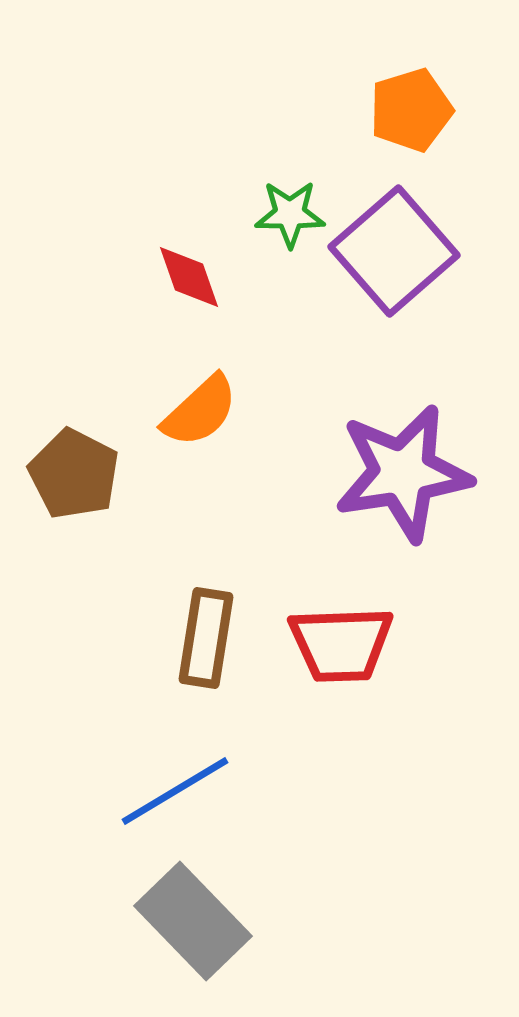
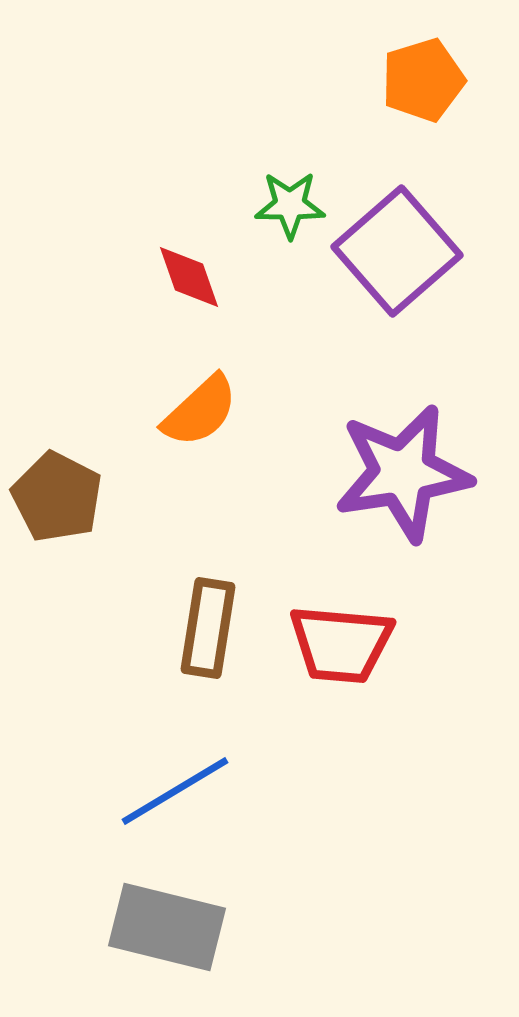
orange pentagon: moved 12 px right, 30 px up
green star: moved 9 px up
purple square: moved 3 px right
brown pentagon: moved 17 px left, 23 px down
brown rectangle: moved 2 px right, 10 px up
red trapezoid: rotated 7 degrees clockwise
gray rectangle: moved 26 px left, 6 px down; rotated 32 degrees counterclockwise
